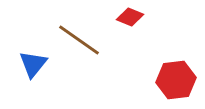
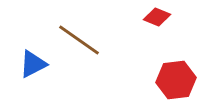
red diamond: moved 27 px right
blue triangle: rotated 24 degrees clockwise
